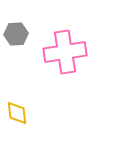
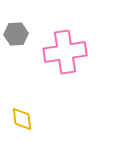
yellow diamond: moved 5 px right, 6 px down
